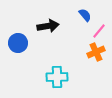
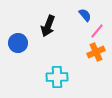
black arrow: rotated 120 degrees clockwise
pink line: moved 2 px left
